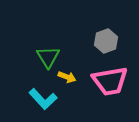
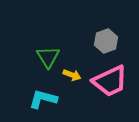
yellow arrow: moved 5 px right, 2 px up
pink trapezoid: rotated 15 degrees counterclockwise
cyan L-shape: rotated 148 degrees clockwise
